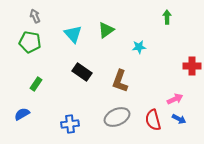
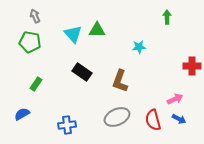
green triangle: moved 9 px left; rotated 36 degrees clockwise
blue cross: moved 3 px left, 1 px down
